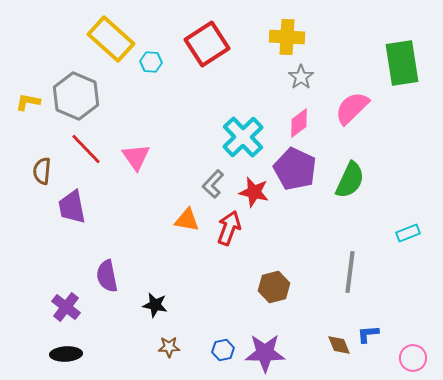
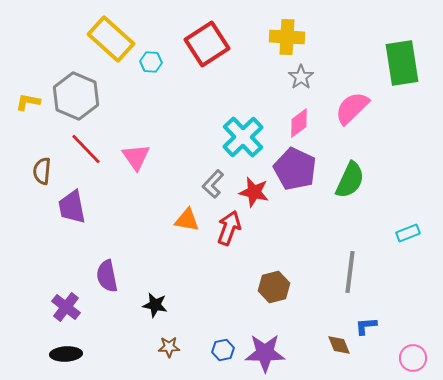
blue L-shape: moved 2 px left, 8 px up
